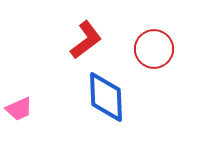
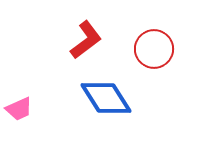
blue diamond: moved 1 px down; rotated 30 degrees counterclockwise
